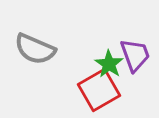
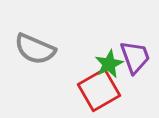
purple trapezoid: moved 2 px down
green star: rotated 12 degrees clockwise
